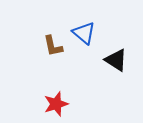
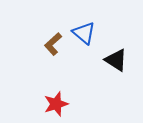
brown L-shape: moved 2 px up; rotated 60 degrees clockwise
